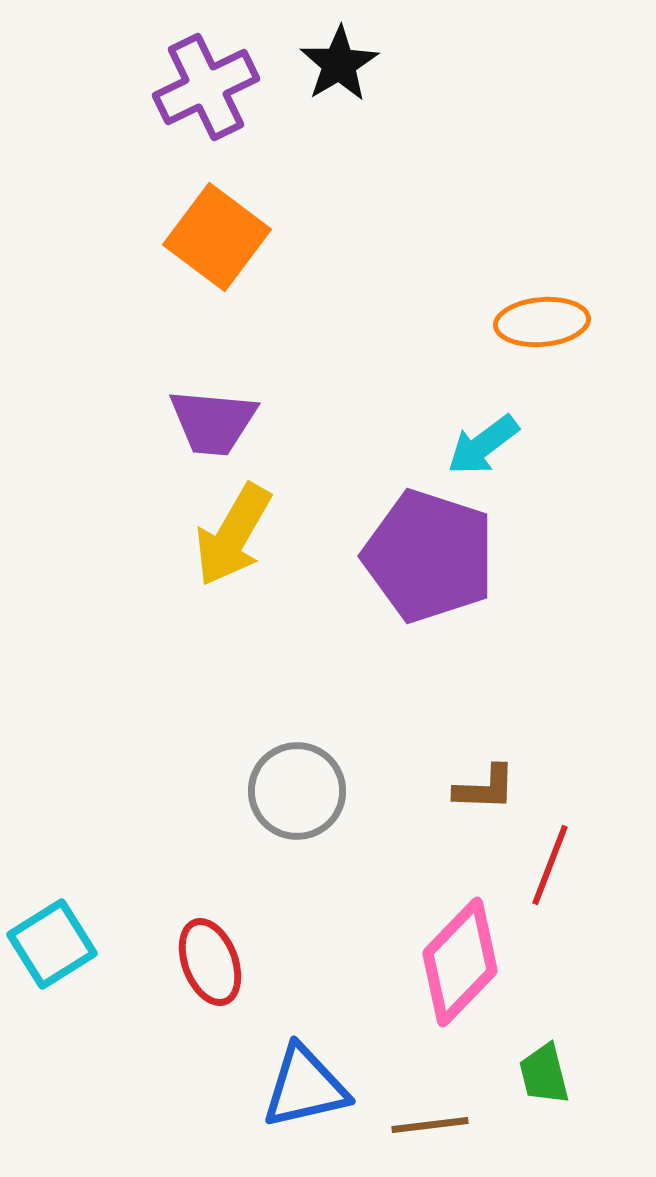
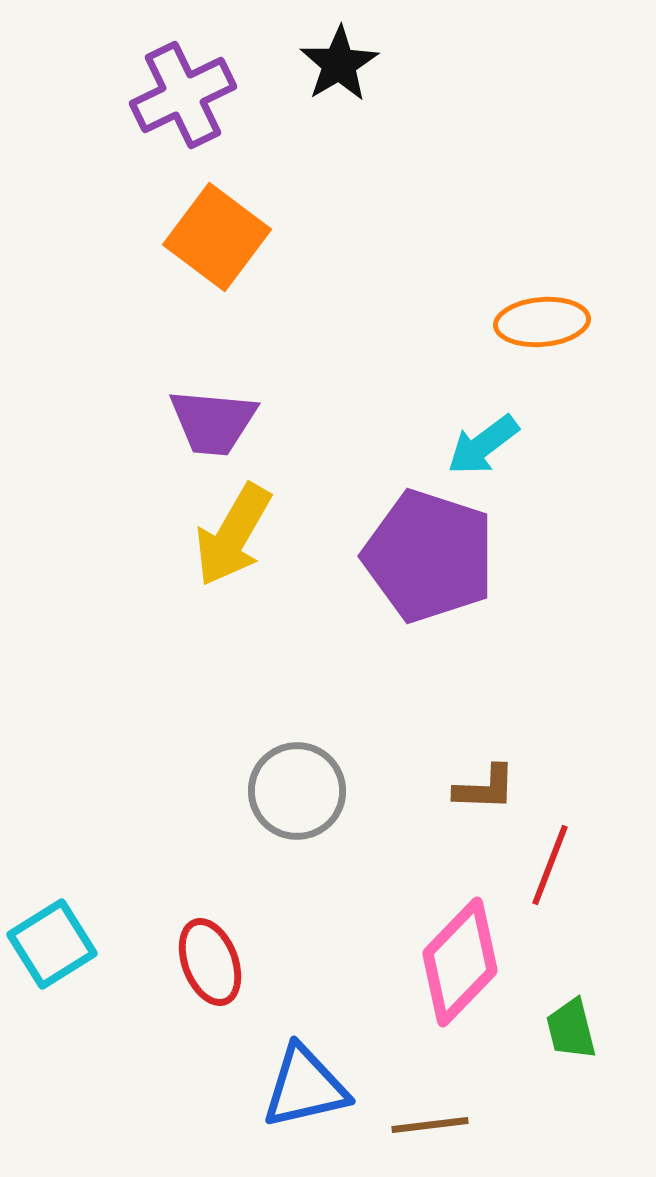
purple cross: moved 23 px left, 8 px down
green trapezoid: moved 27 px right, 45 px up
